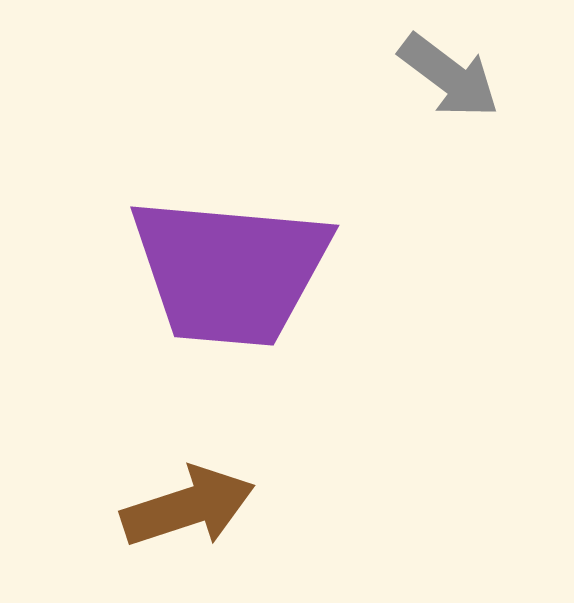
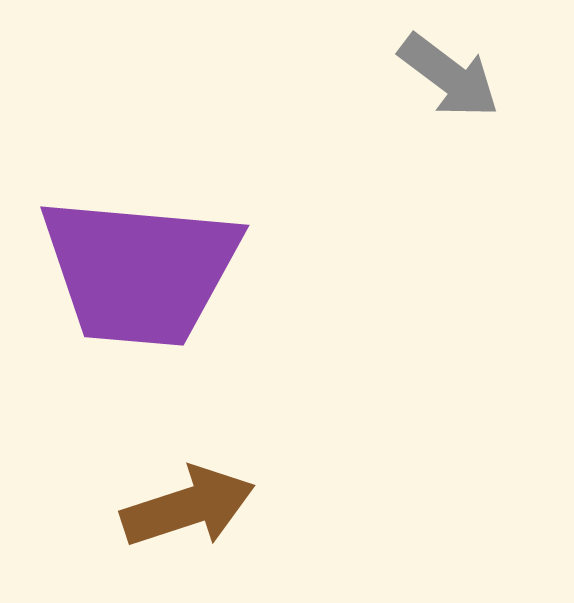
purple trapezoid: moved 90 px left
